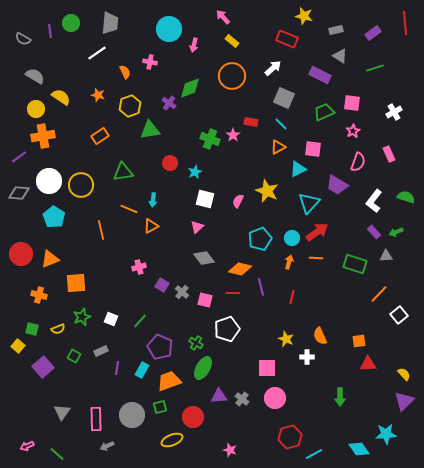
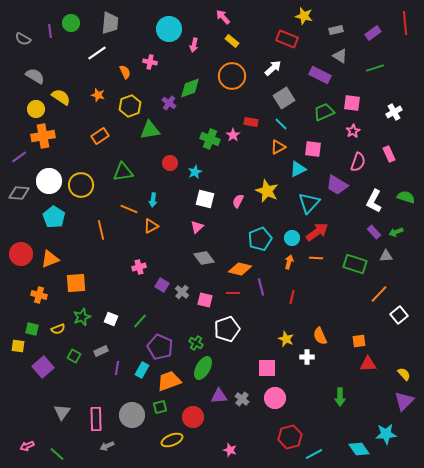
gray square at (284, 98): rotated 35 degrees clockwise
white L-shape at (374, 201): rotated 10 degrees counterclockwise
yellow square at (18, 346): rotated 32 degrees counterclockwise
